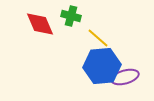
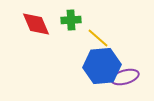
green cross: moved 4 px down; rotated 18 degrees counterclockwise
red diamond: moved 4 px left
